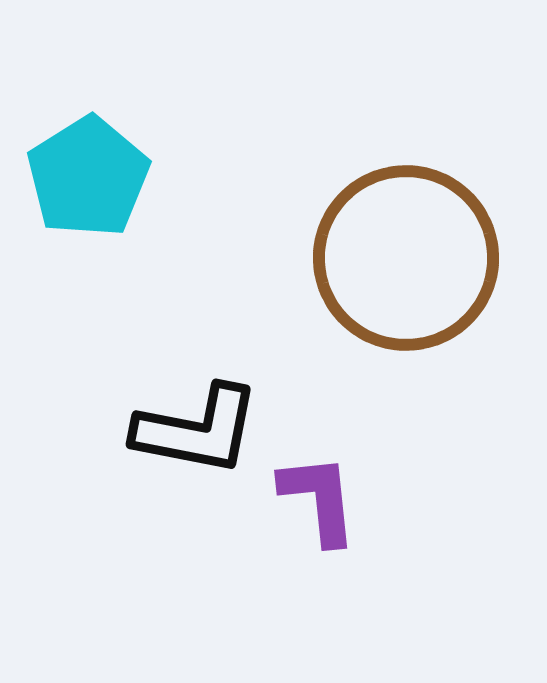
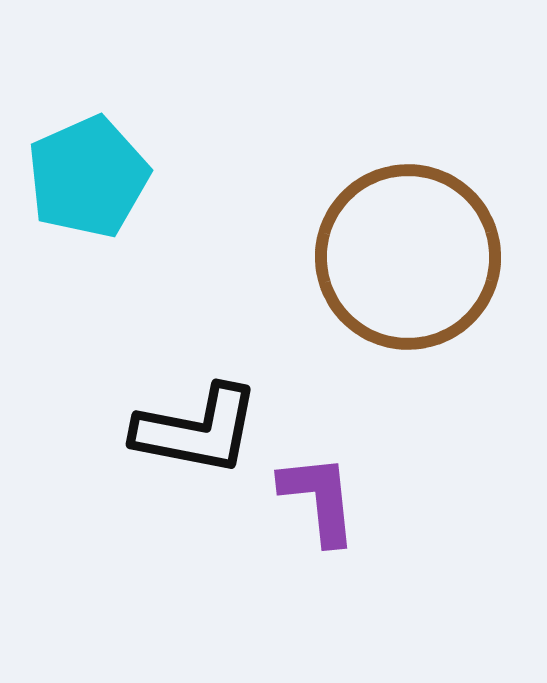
cyan pentagon: rotated 8 degrees clockwise
brown circle: moved 2 px right, 1 px up
